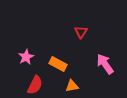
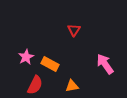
red triangle: moved 7 px left, 2 px up
orange rectangle: moved 8 px left
